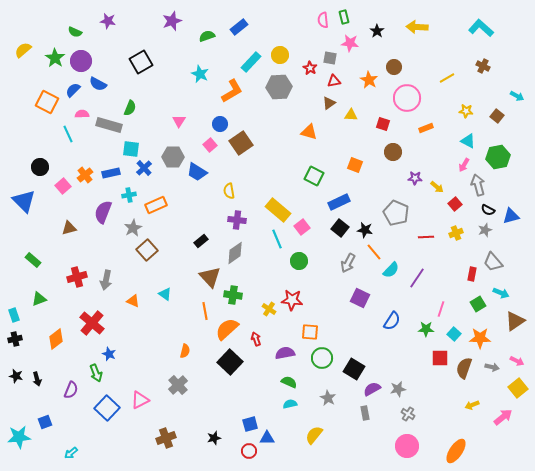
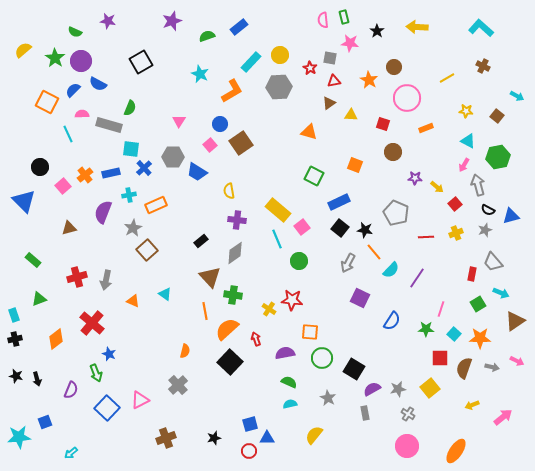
yellow square at (518, 388): moved 88 px left
